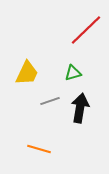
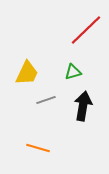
green triangle: moved 1 px up
gray line: moved 4 px left, 1 px up
black arrow: moved 3 px right, 2 px up
orange line: moved 1 px left, 1 px up
